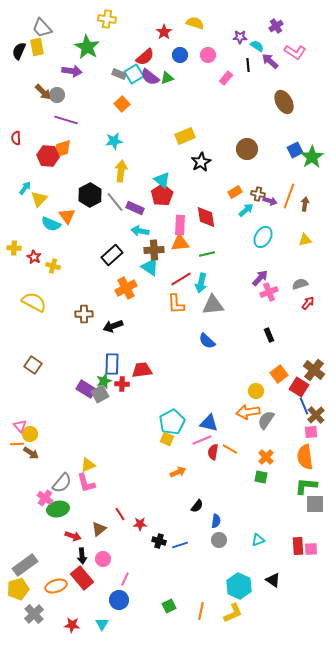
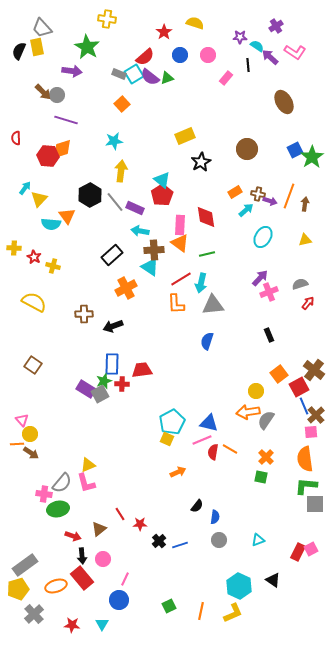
purple arrow at (270, 61): moved 4 px up
cyan semicircle at (51, 224): rotated 18 degrees counterclockwise
orange triangle at (180, 243): rotated 42 degrees clockwise
blue semicircle at (207, 341): rotated 66 degrees clockwise
red square at (299, 387): rotated 30 degrees clockwise
pink triangle at (20, 426): moved 2 px right, 6 px up
orange semicircle at (305, 457): moved 2 px down
pink cross at (45, 498): moved 1 px left, 4 px up; rotated 28 degrees counterclockwise
blue semicircle at (216, 521): moved 1 px left, 4 px up
black cross at (159, 541): rotated 32 degrees clockwise
red rectangle at (298, 546): moved 6 px down; rotated 30 degrees clockwise
pink square at (311, 549): rotated 24 degrees counterclockwise
